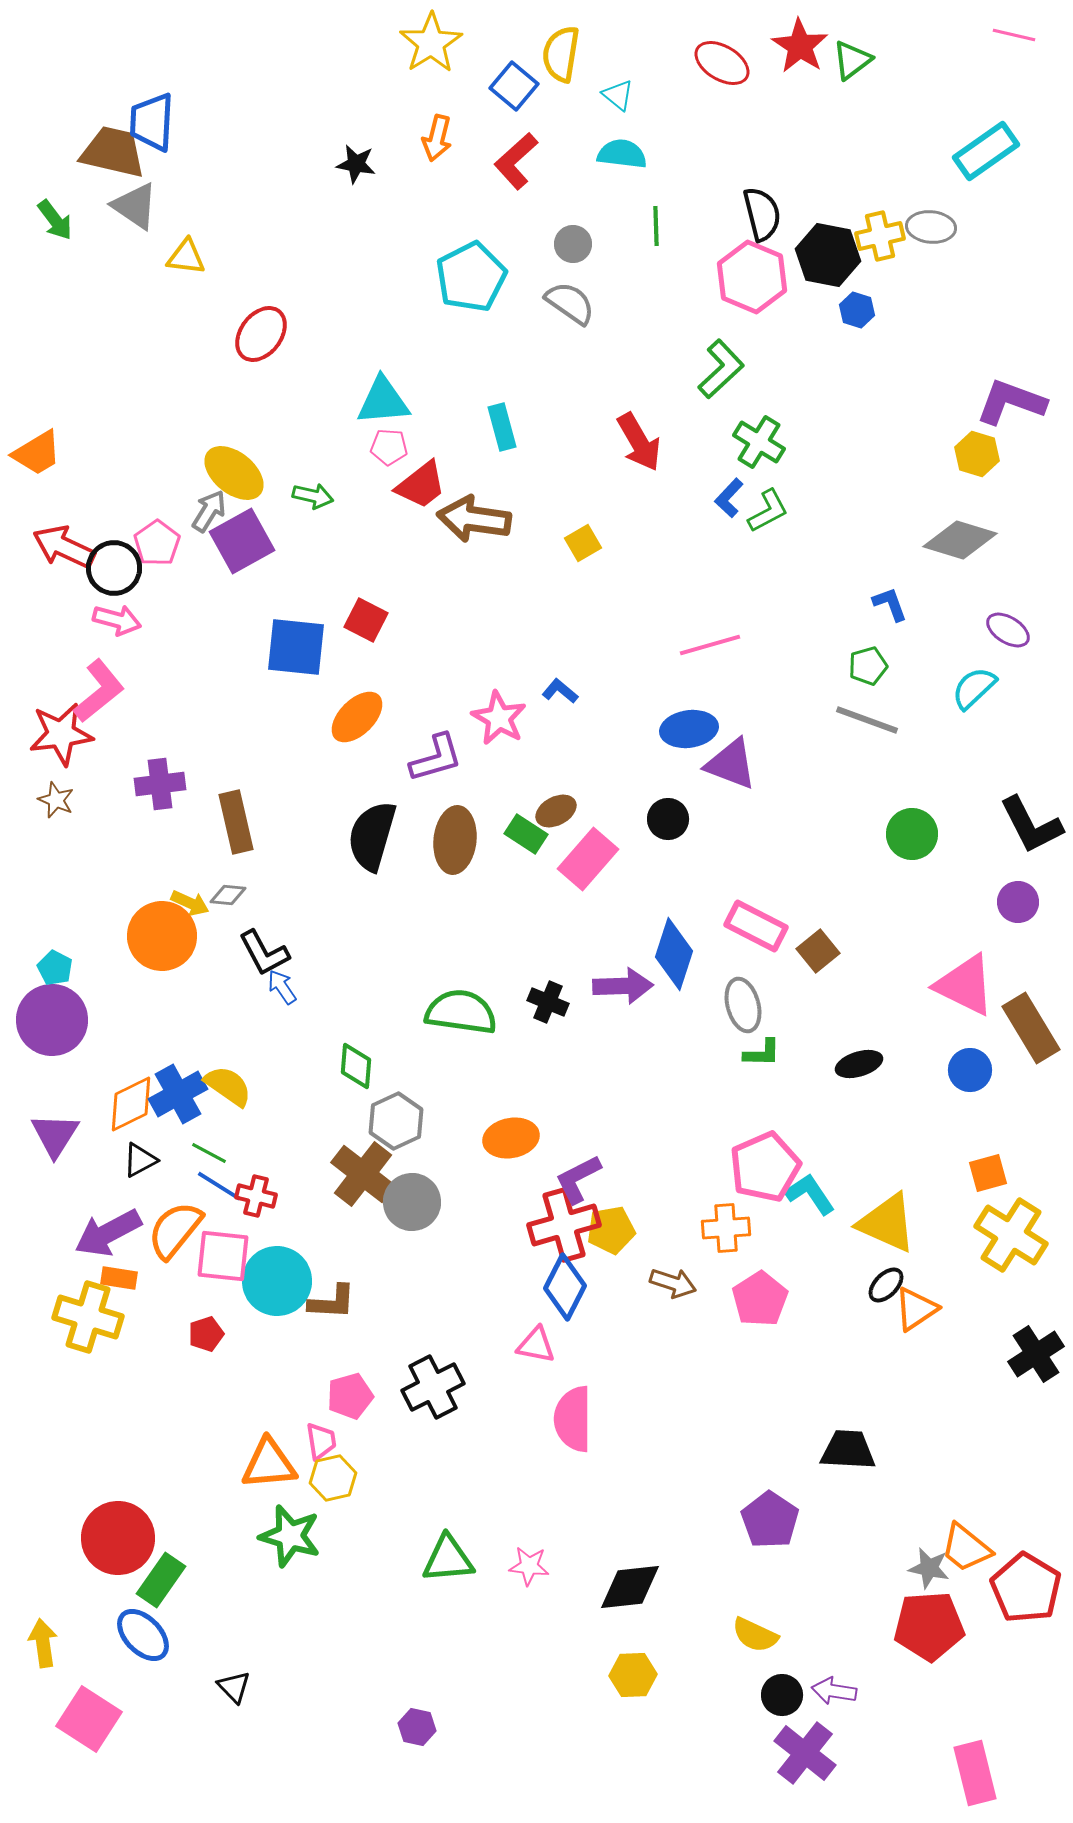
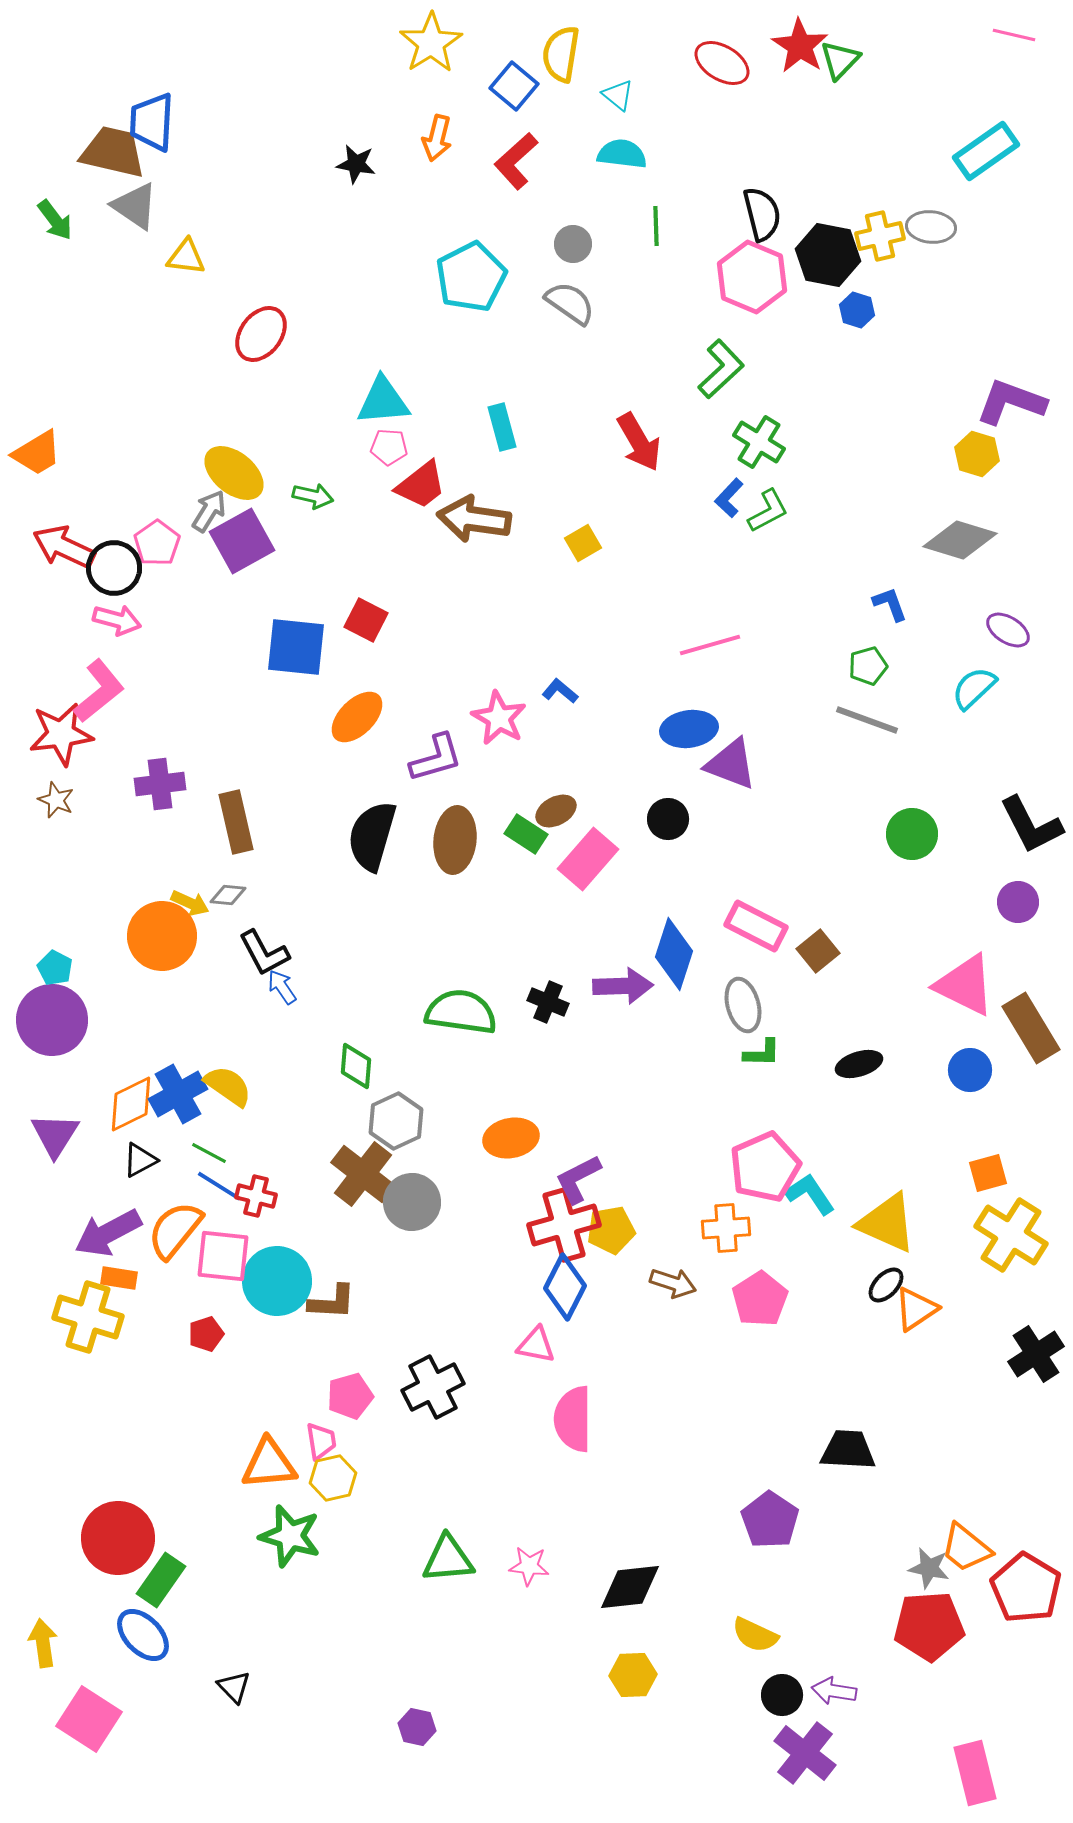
green triangle at (852, 60): moved 12 px left; rotated 9 degrees counterclockwise
